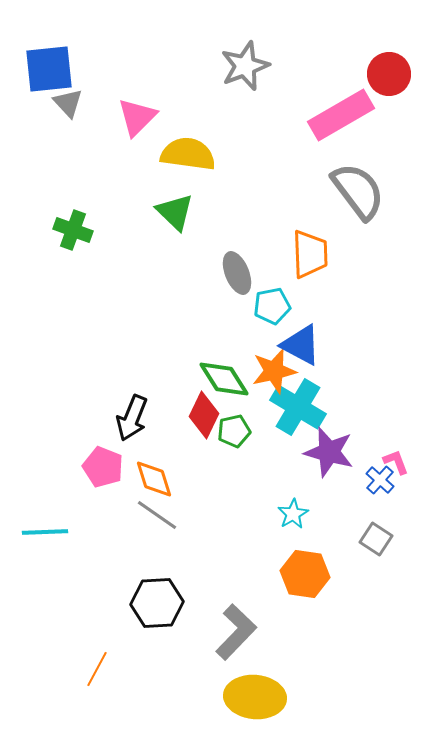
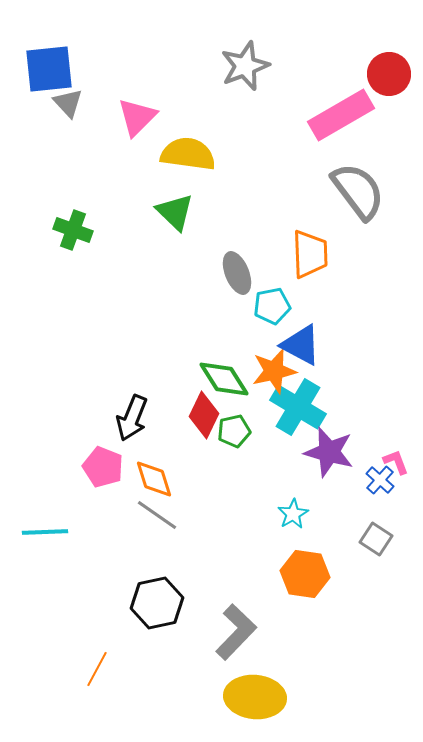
black hexagon: rotated 9 degrees counterclockwise
